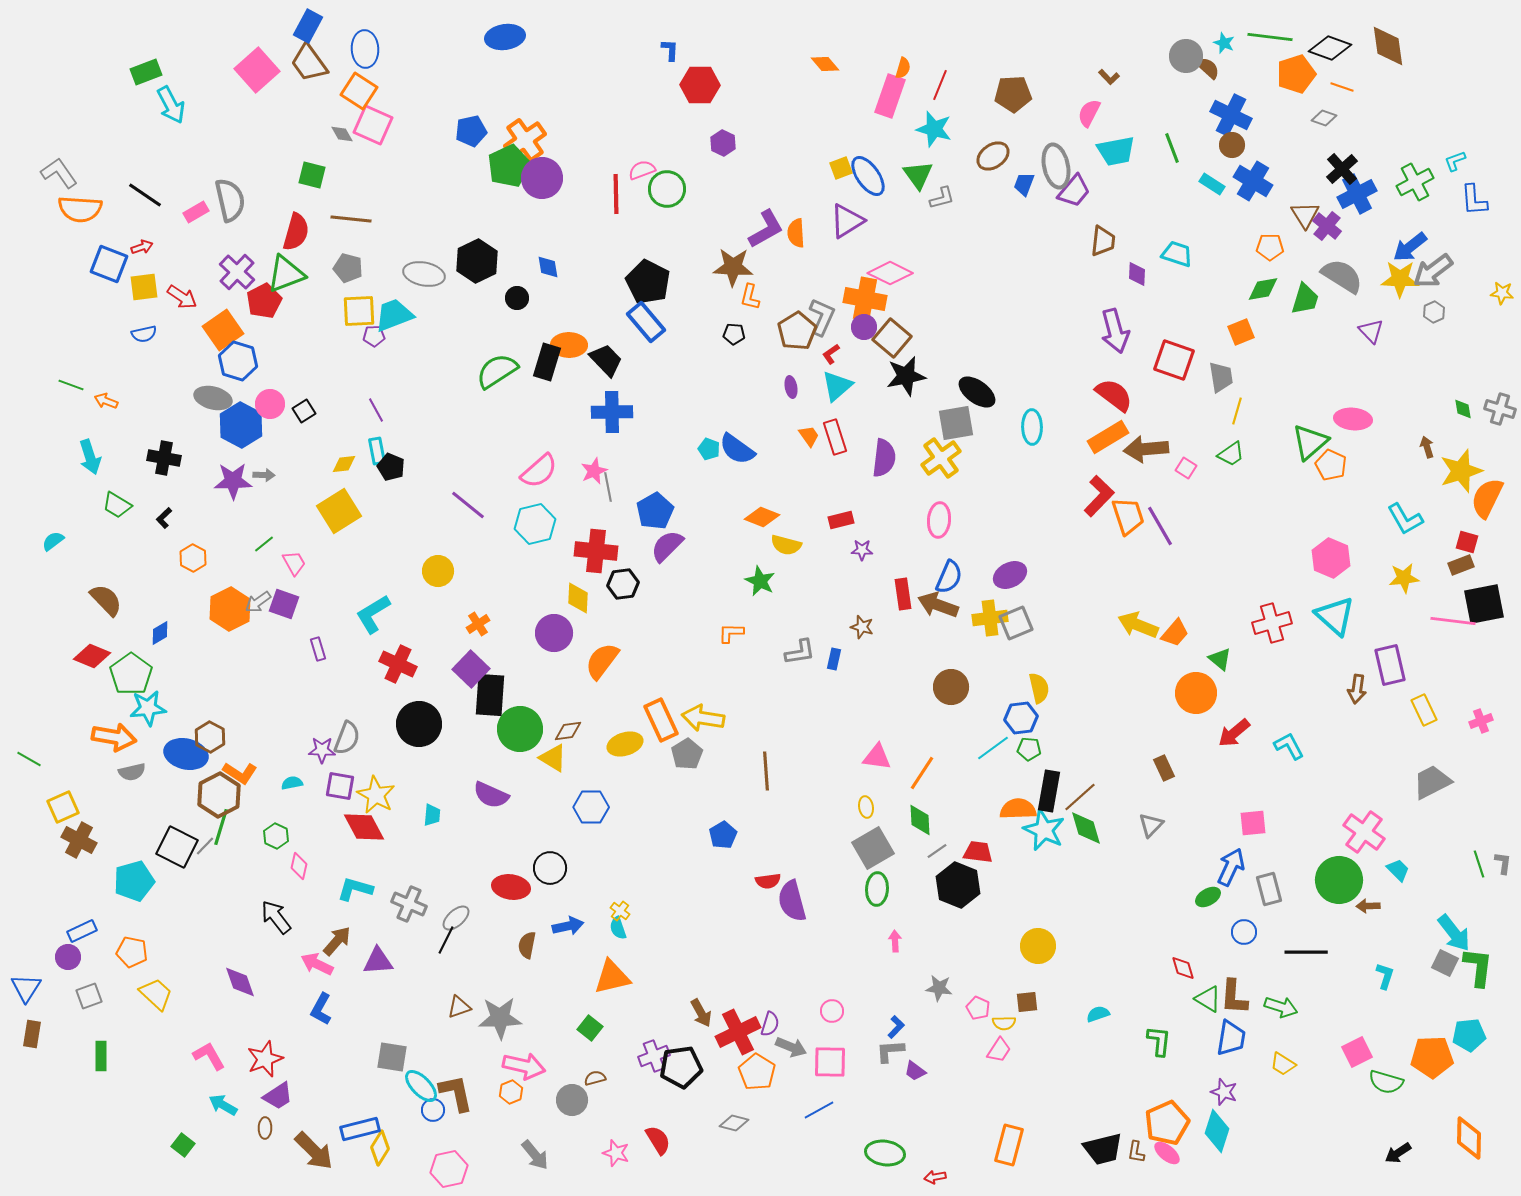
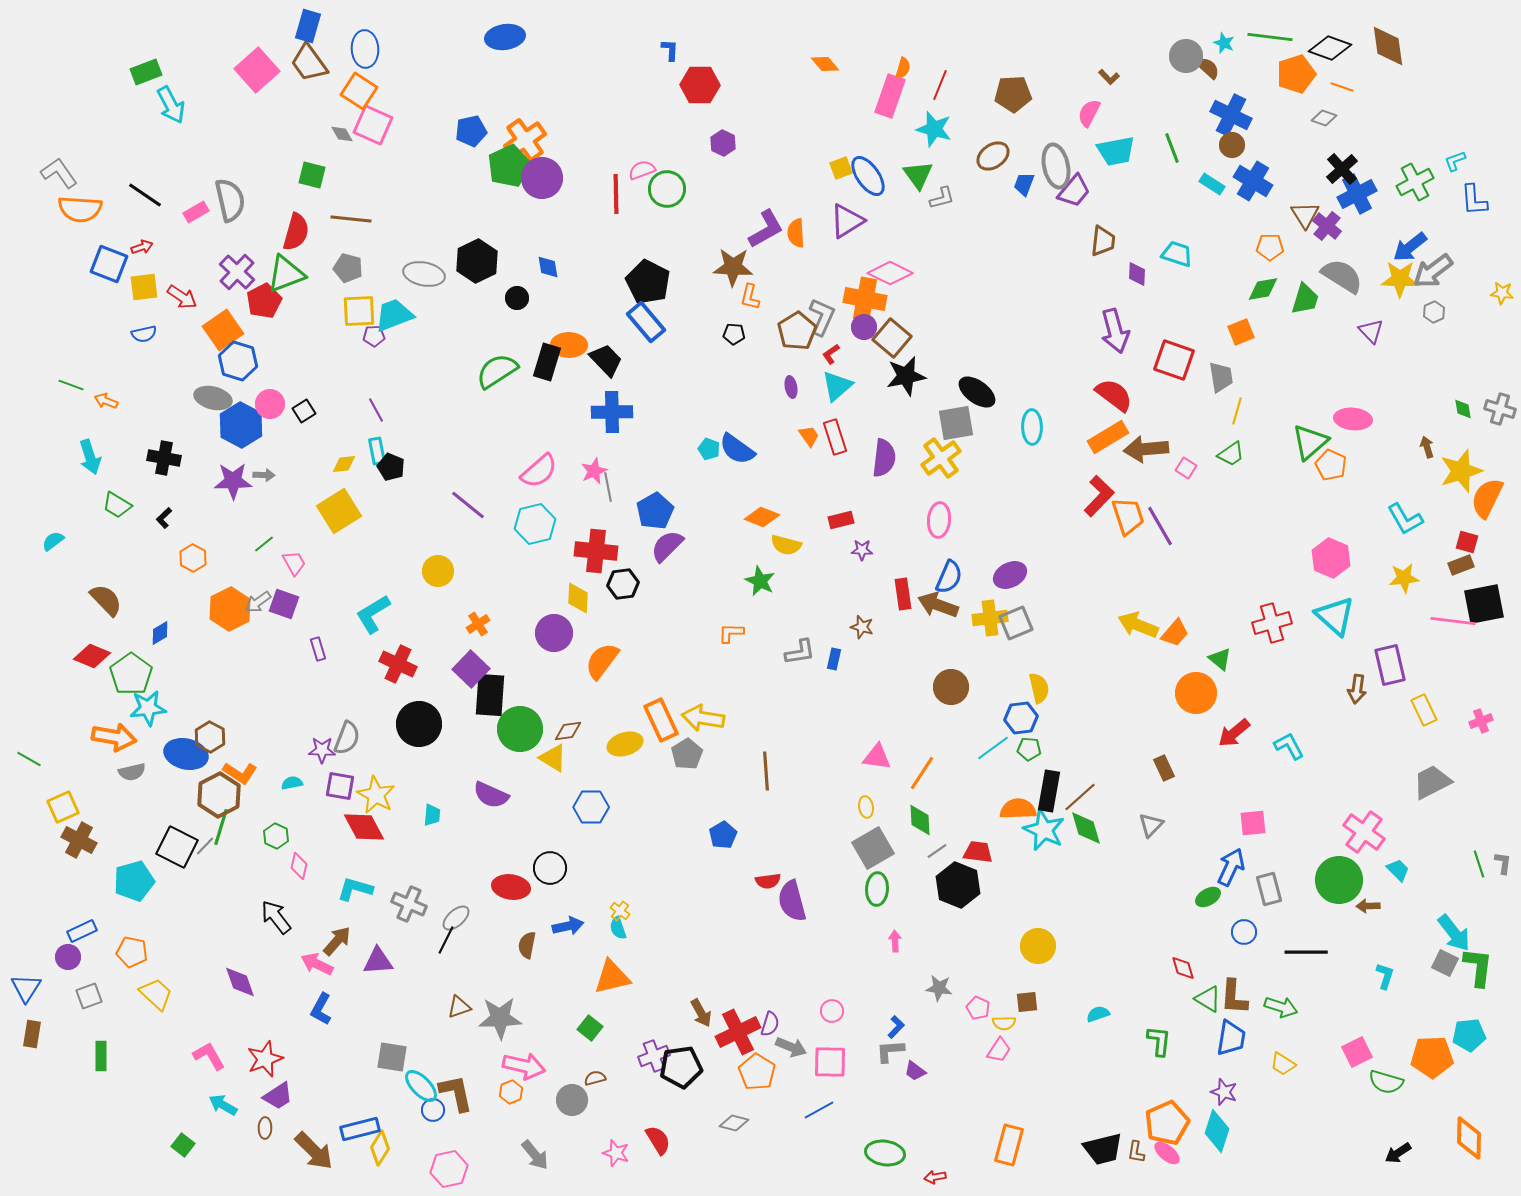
blue rectangle at (308, 26): rotated 12 degrees counterclockwise
